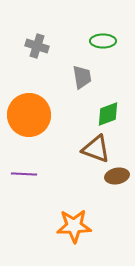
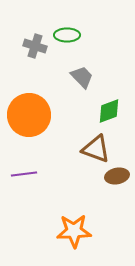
green ellipse: moved 36 px left, 6 px up
gray cross: moved 2 px left
gray trapezoid: rotated 35 degrees counterclockwise
green diamond: moved 1 px right, 3 px up
purple line: rotated 10 degrees counterclockwise
orange star: moved 5 px down
